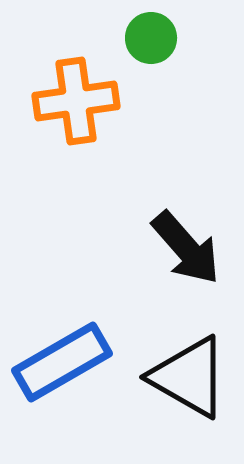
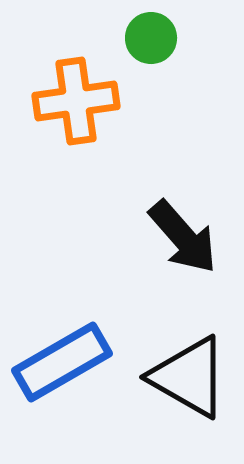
black arrow: moved 3 px left, 11 px up
